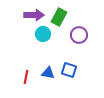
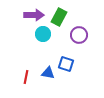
blue square: moved 3 px left, 6 px up
